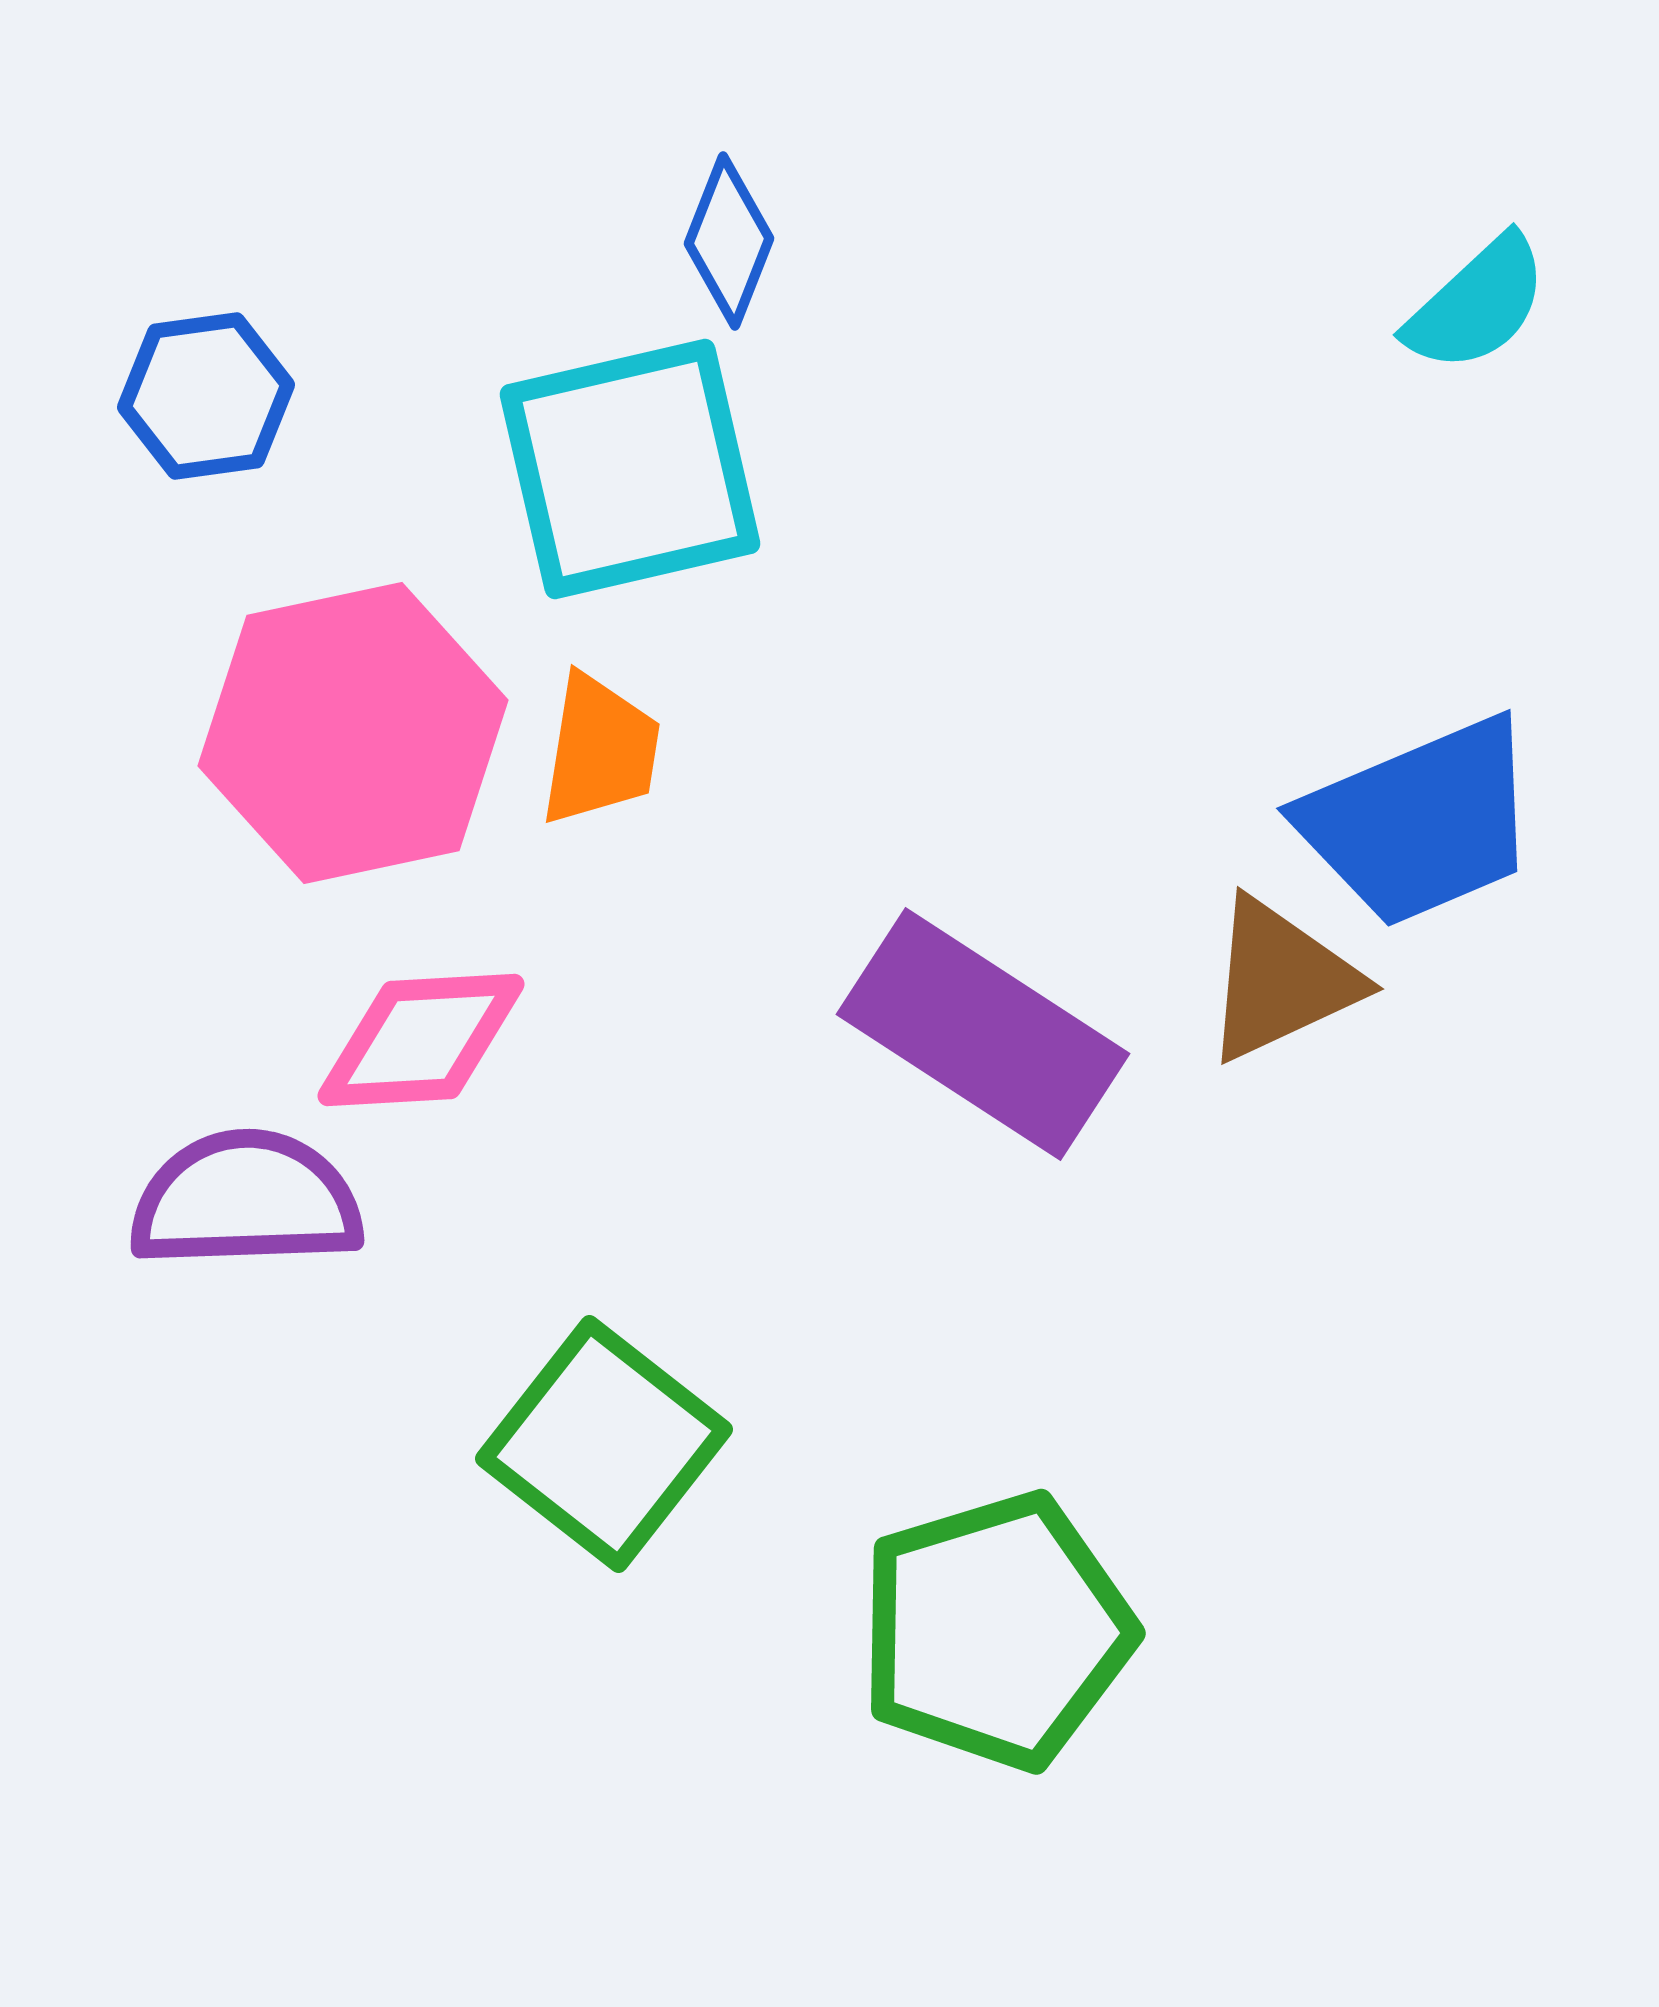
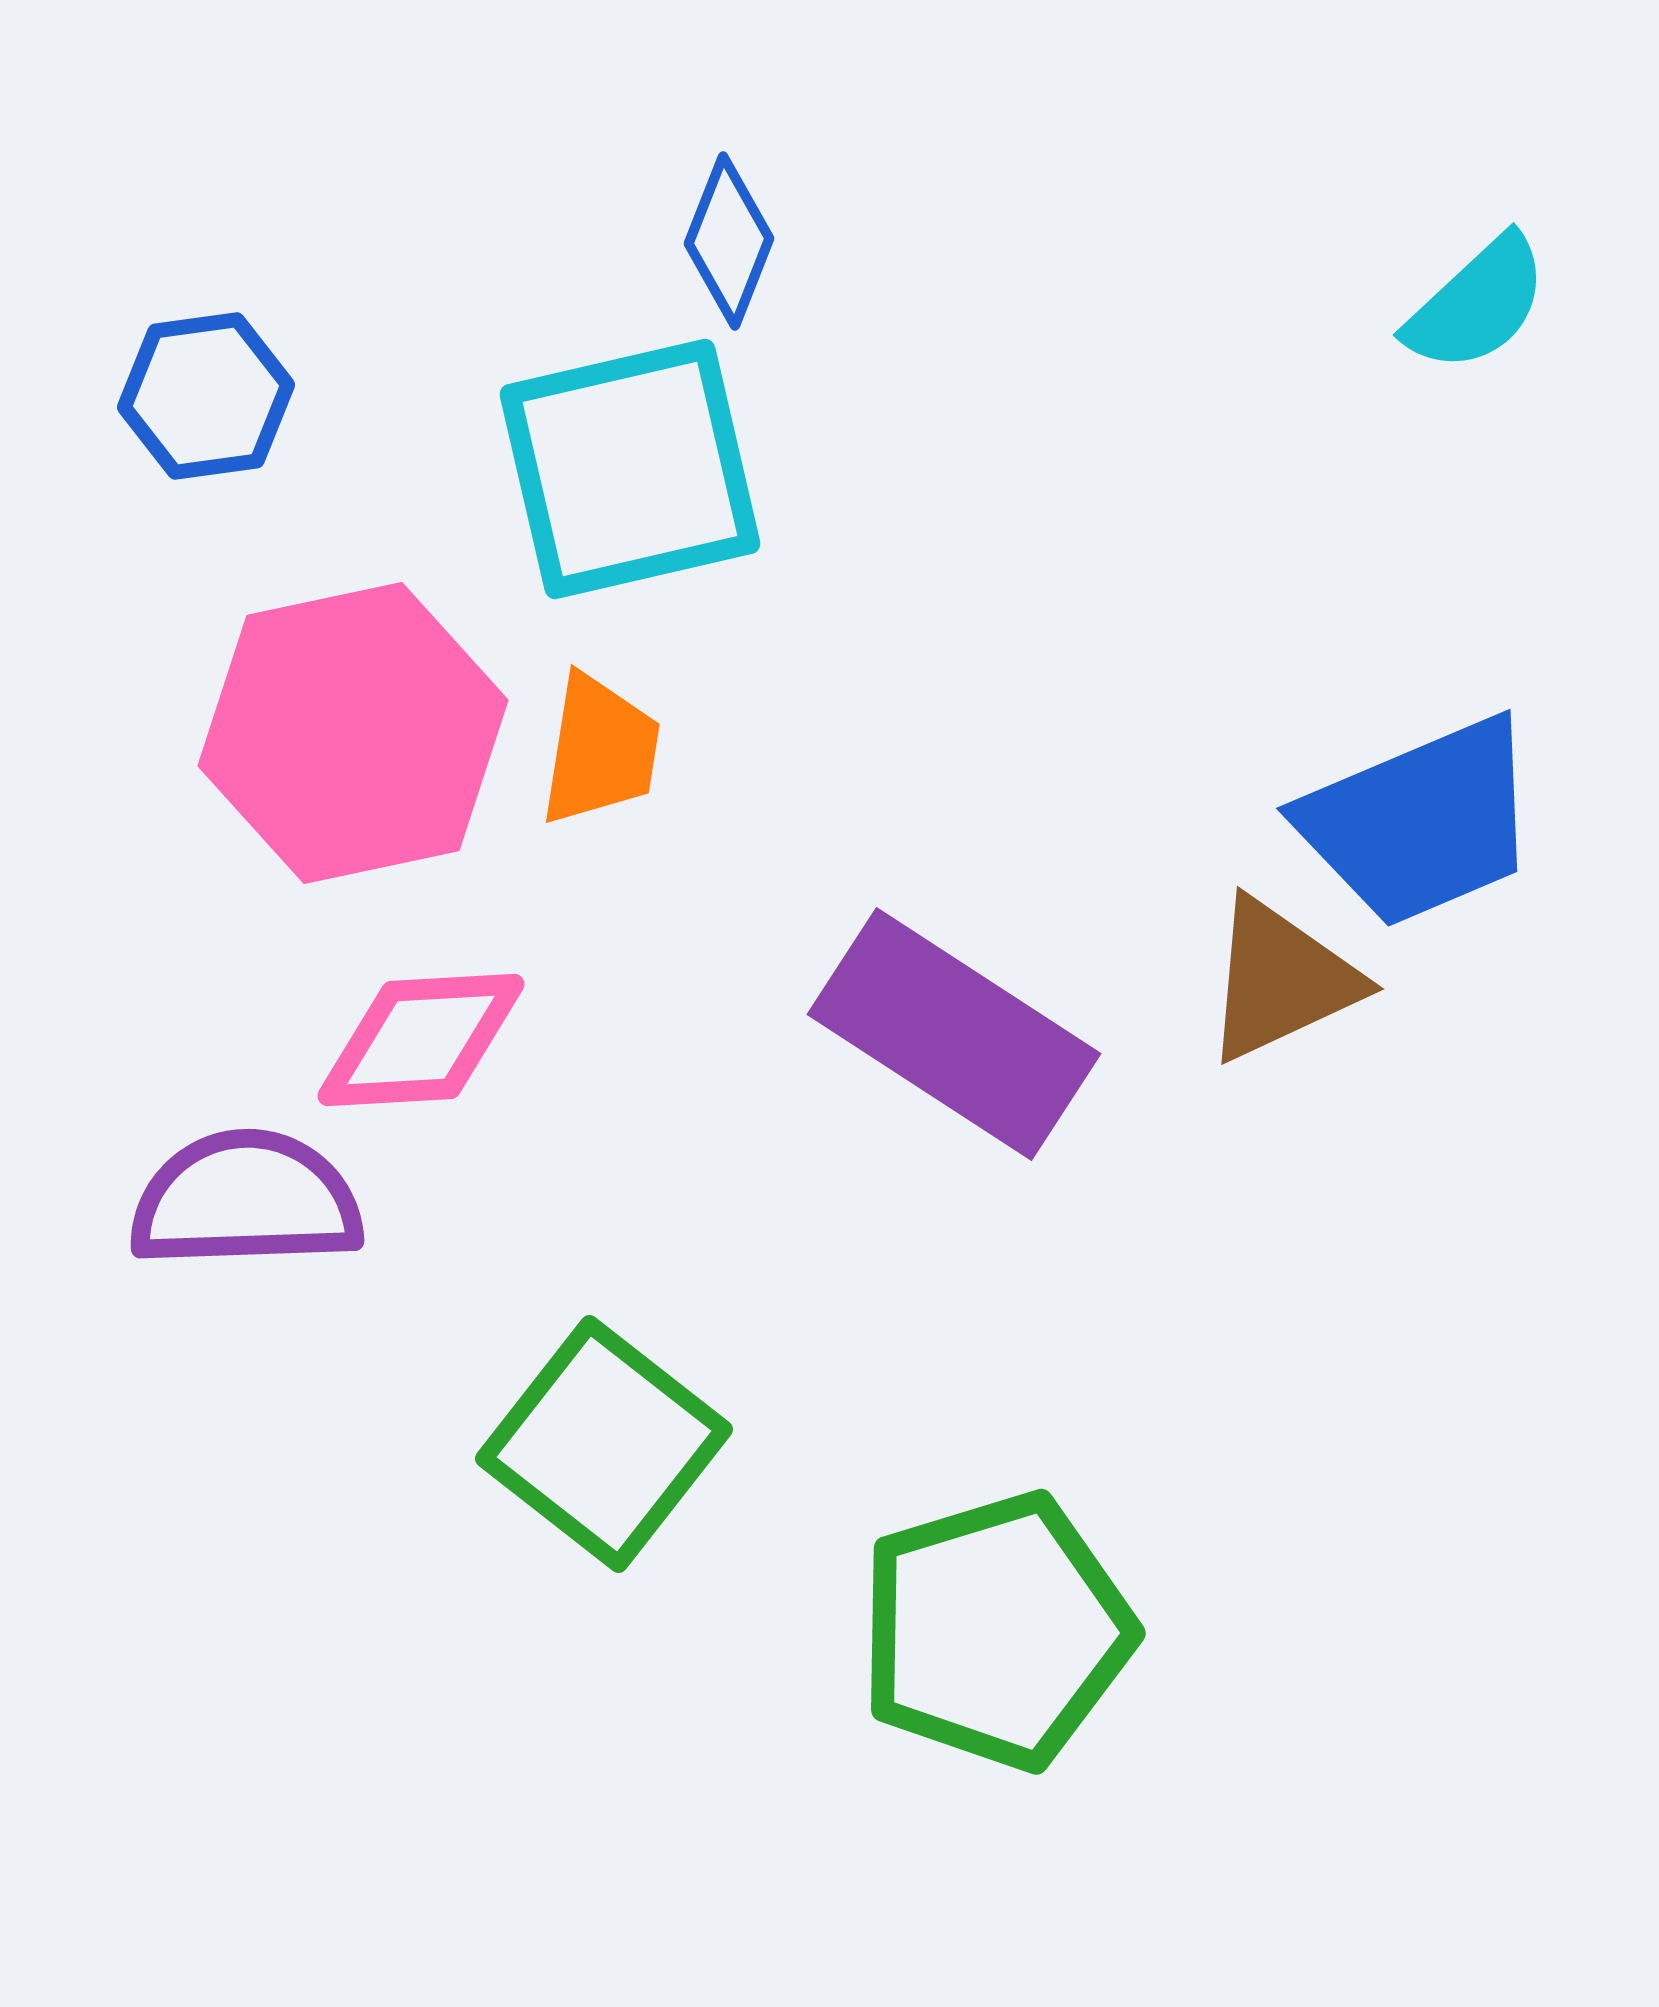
purple rectangle: moved 29 px left
